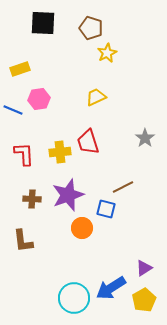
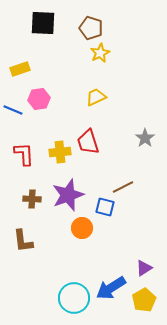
yellow star: moved 7 px left
blue square: moved 1 px left, 2 px up
